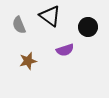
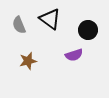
black triangle: moved 3 px down
black circle: moved 3 px down
purple semicircle: moved 9 px right, 5 px down
